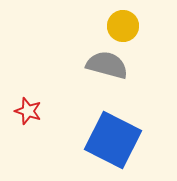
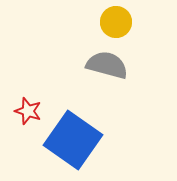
yellow circle: moved 7 px left, 4 px up
blue square: moved 40 px left; rotated 8 degrees clockwise
